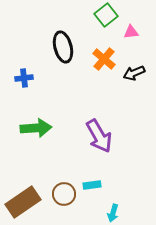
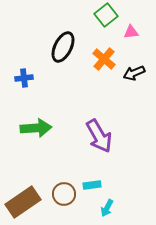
black ellipse: rotated 40 degrees clockwise
cyan arrow: moved 6 px left, 5 px up; rotated 12 degrees clockwise
